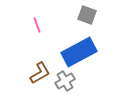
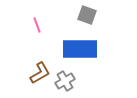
blue rectangle: moved 1 px right, 3 px up; rotated 28 degrees clockwise
